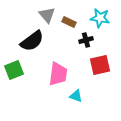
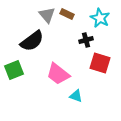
cyan star: rotated 18 degrees clockwise
brown rectangle: moved 2 px left, 8 px up
red square: moved 2 px up; rotated 30 degrees clockwise
pink trapezoid: rotated 120 degrees clockwise
